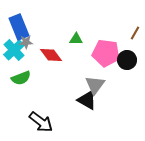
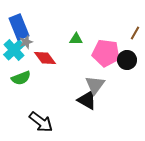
gray star: rotated 16 degrees counterclockwise
red diamond: moved 6 px left, 3 px down
